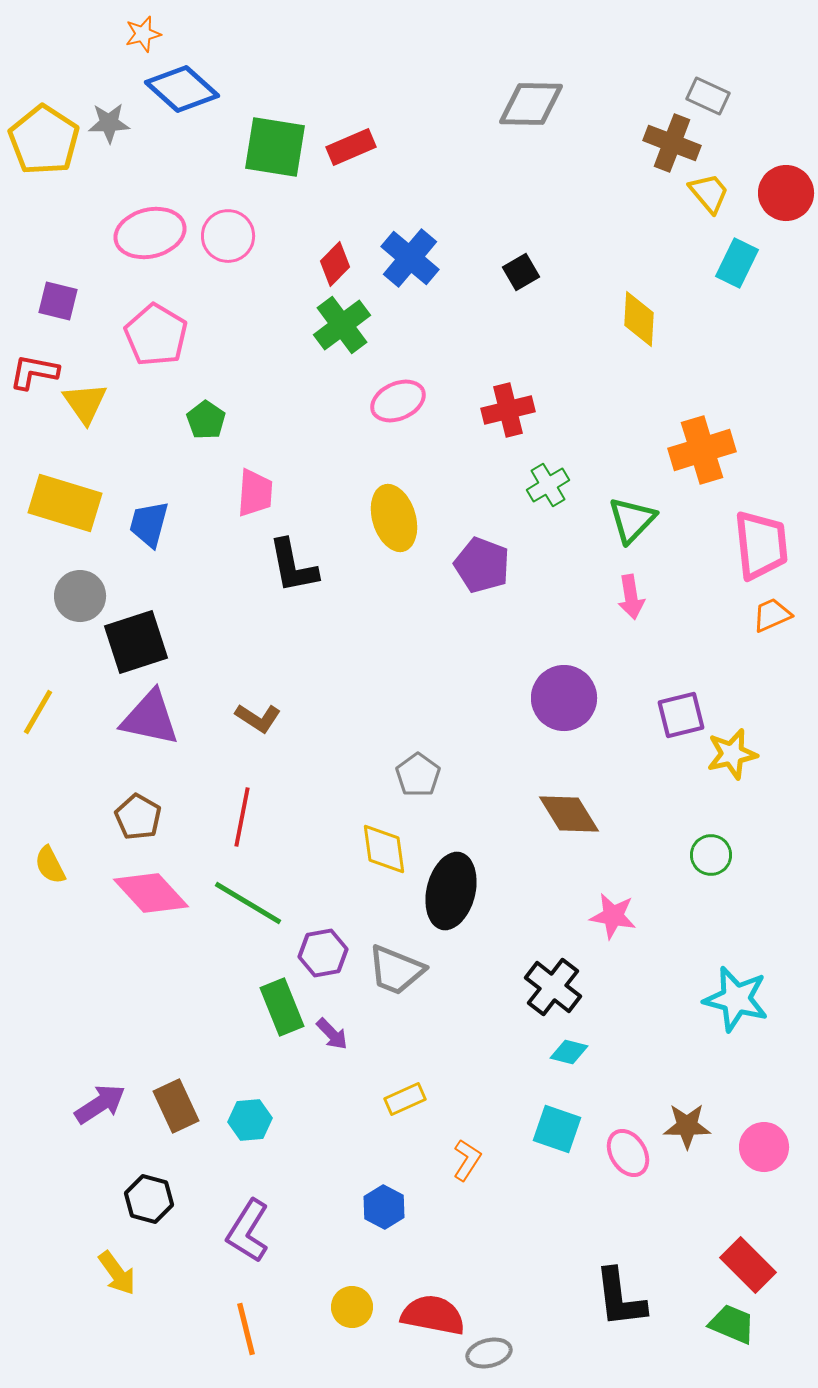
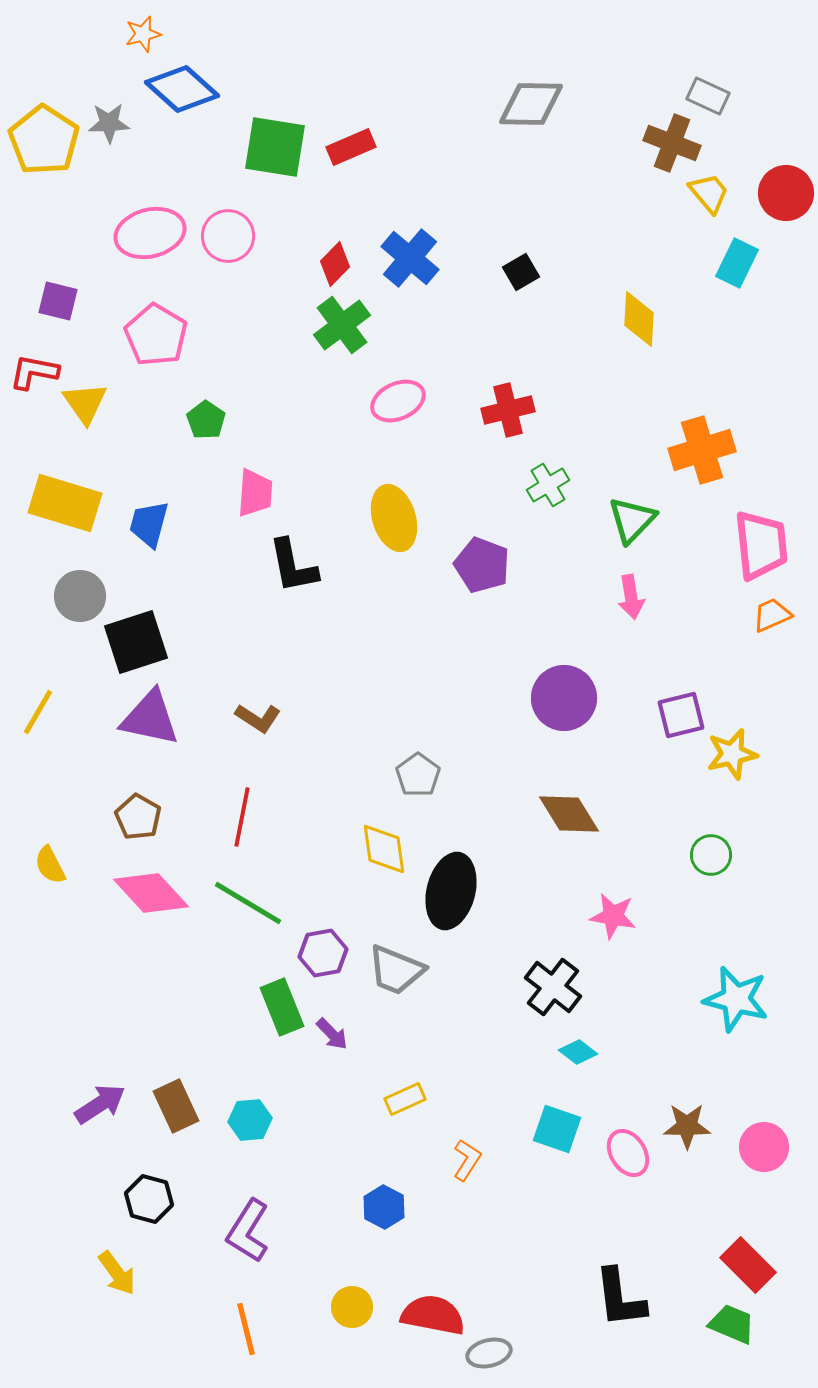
cyan diamond at (569, 1052): moved 9 px right; rotated 24 degrees clockwise
